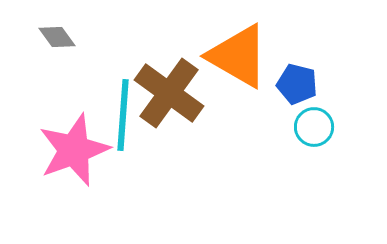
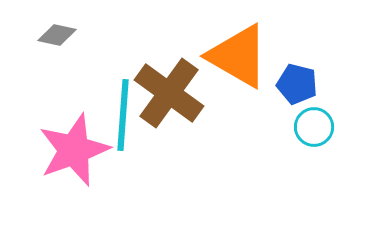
gray diamond: moved 2 px up; rotated 42 degrees counterclockwise
